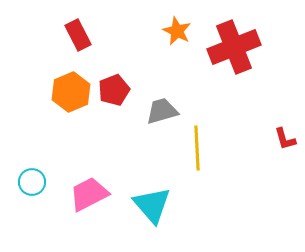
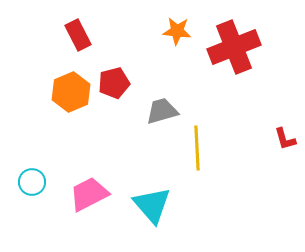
orange star: rotated 20 degrees counterclockwise
red pentagon: moved 7 px up; rotated 8 degrees clockwise
